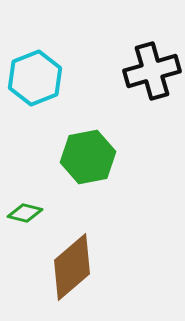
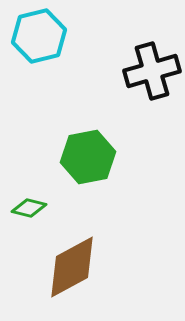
cyan hexagon: moved 4 px right, 42 px up; rotated 8 degrees clockwise
green diamond: moved 4 px right, 5 px up
brown diamond: rotated 12 degrees clockwise
